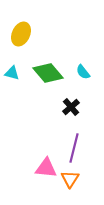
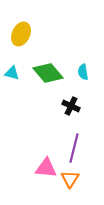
cyan semicircle: rotated 28 degrees clockwise
black cross: moved 1 px up; rotated 24 degrees counterclockwise
